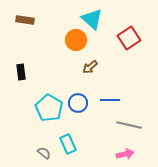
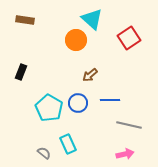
brown arrow: moved 8 px down
black rectangle: rotated 28 degrees clockwise
